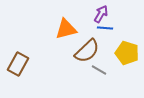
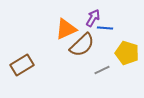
purple arrow: moved 8 px left, 4 px down
orange triangle: rotated 10 degrees counterclockwise
brown semicircle: moved 5 px left, 6 px up
brown rectangle: moved 4 px right, 1 px down; rotated 30 degrees clockwise
gray line: moved 3 px right; rotated 56 degrees counterclockwise
